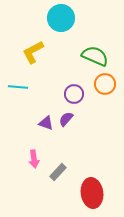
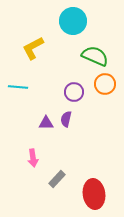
cyan circle: moved 12 px right, 3 px down
yellow L-shape: moved 4 px up
purple circle: moved 2 px up
purple semicircle: rotated 28 degrees counterclockwise
purple triangle: rotated 21 degrees counterclockwise
pink arrow: moved 1 px left, 1 px up
gray rectangle: moved 1 px left, 7 px down
red ellipse: moved 2 px right, 1 px down
